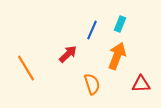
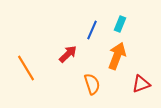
red triangle: rotated 18 degrees counterclockwise
